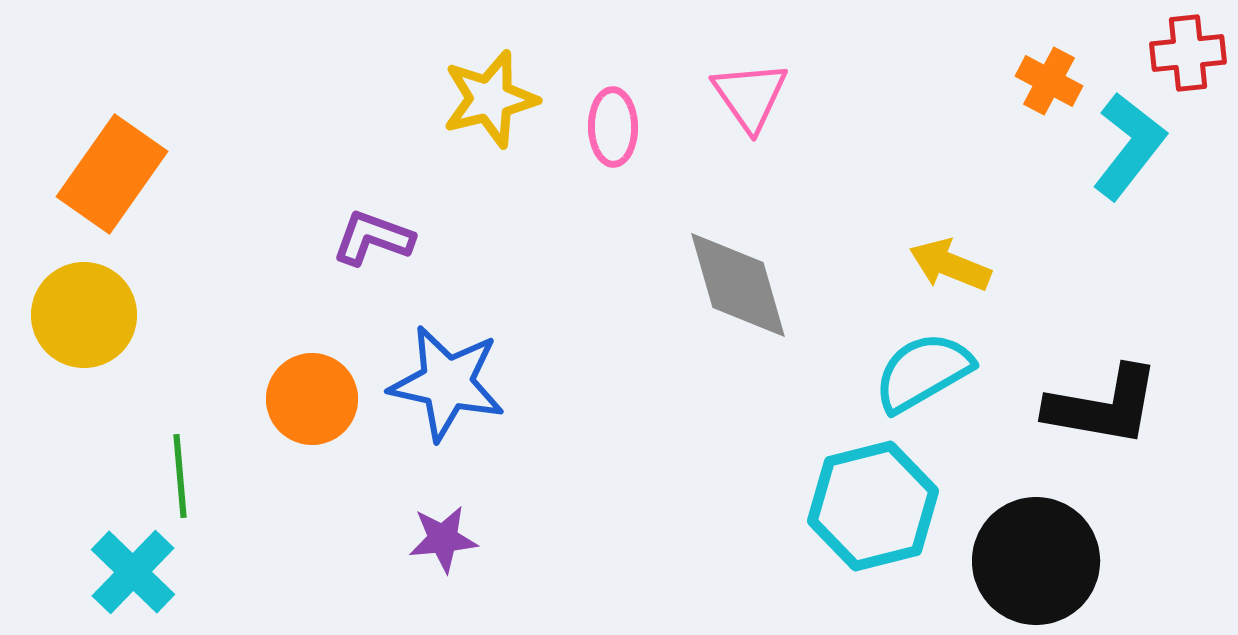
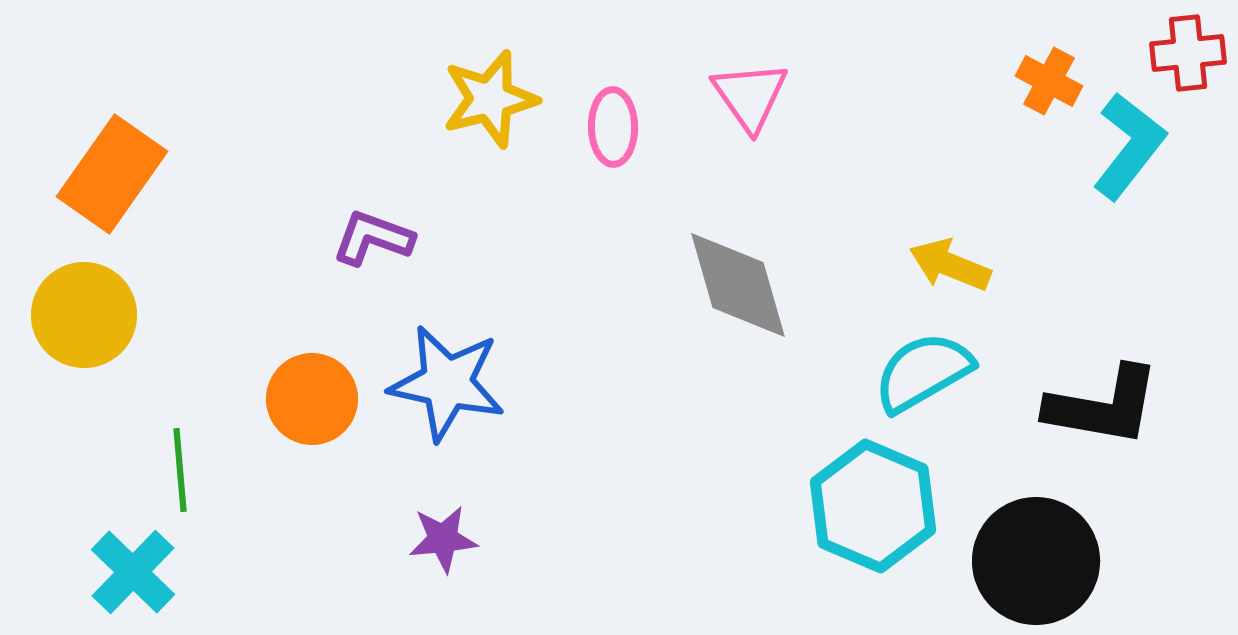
green line: moved 6 px up
cyan hexagon: rotated 23 degrees counterclockwise
